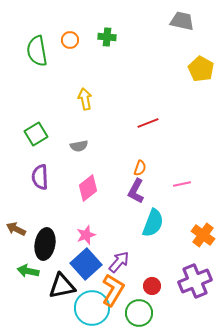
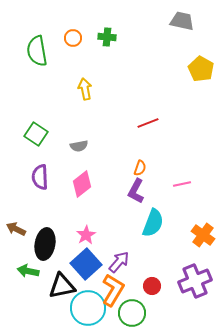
orange circle: moved 3 px right, 2 px up
yellow arrow: moved 10 px up
green square: rotated 25 degrees counterclockwise
pink diamond: moved 6 px left, 4 px up
pink star: rotated 12 degrees counterclockwise
cyan circle: moved 4 px left
green circle: moved 7 px left
